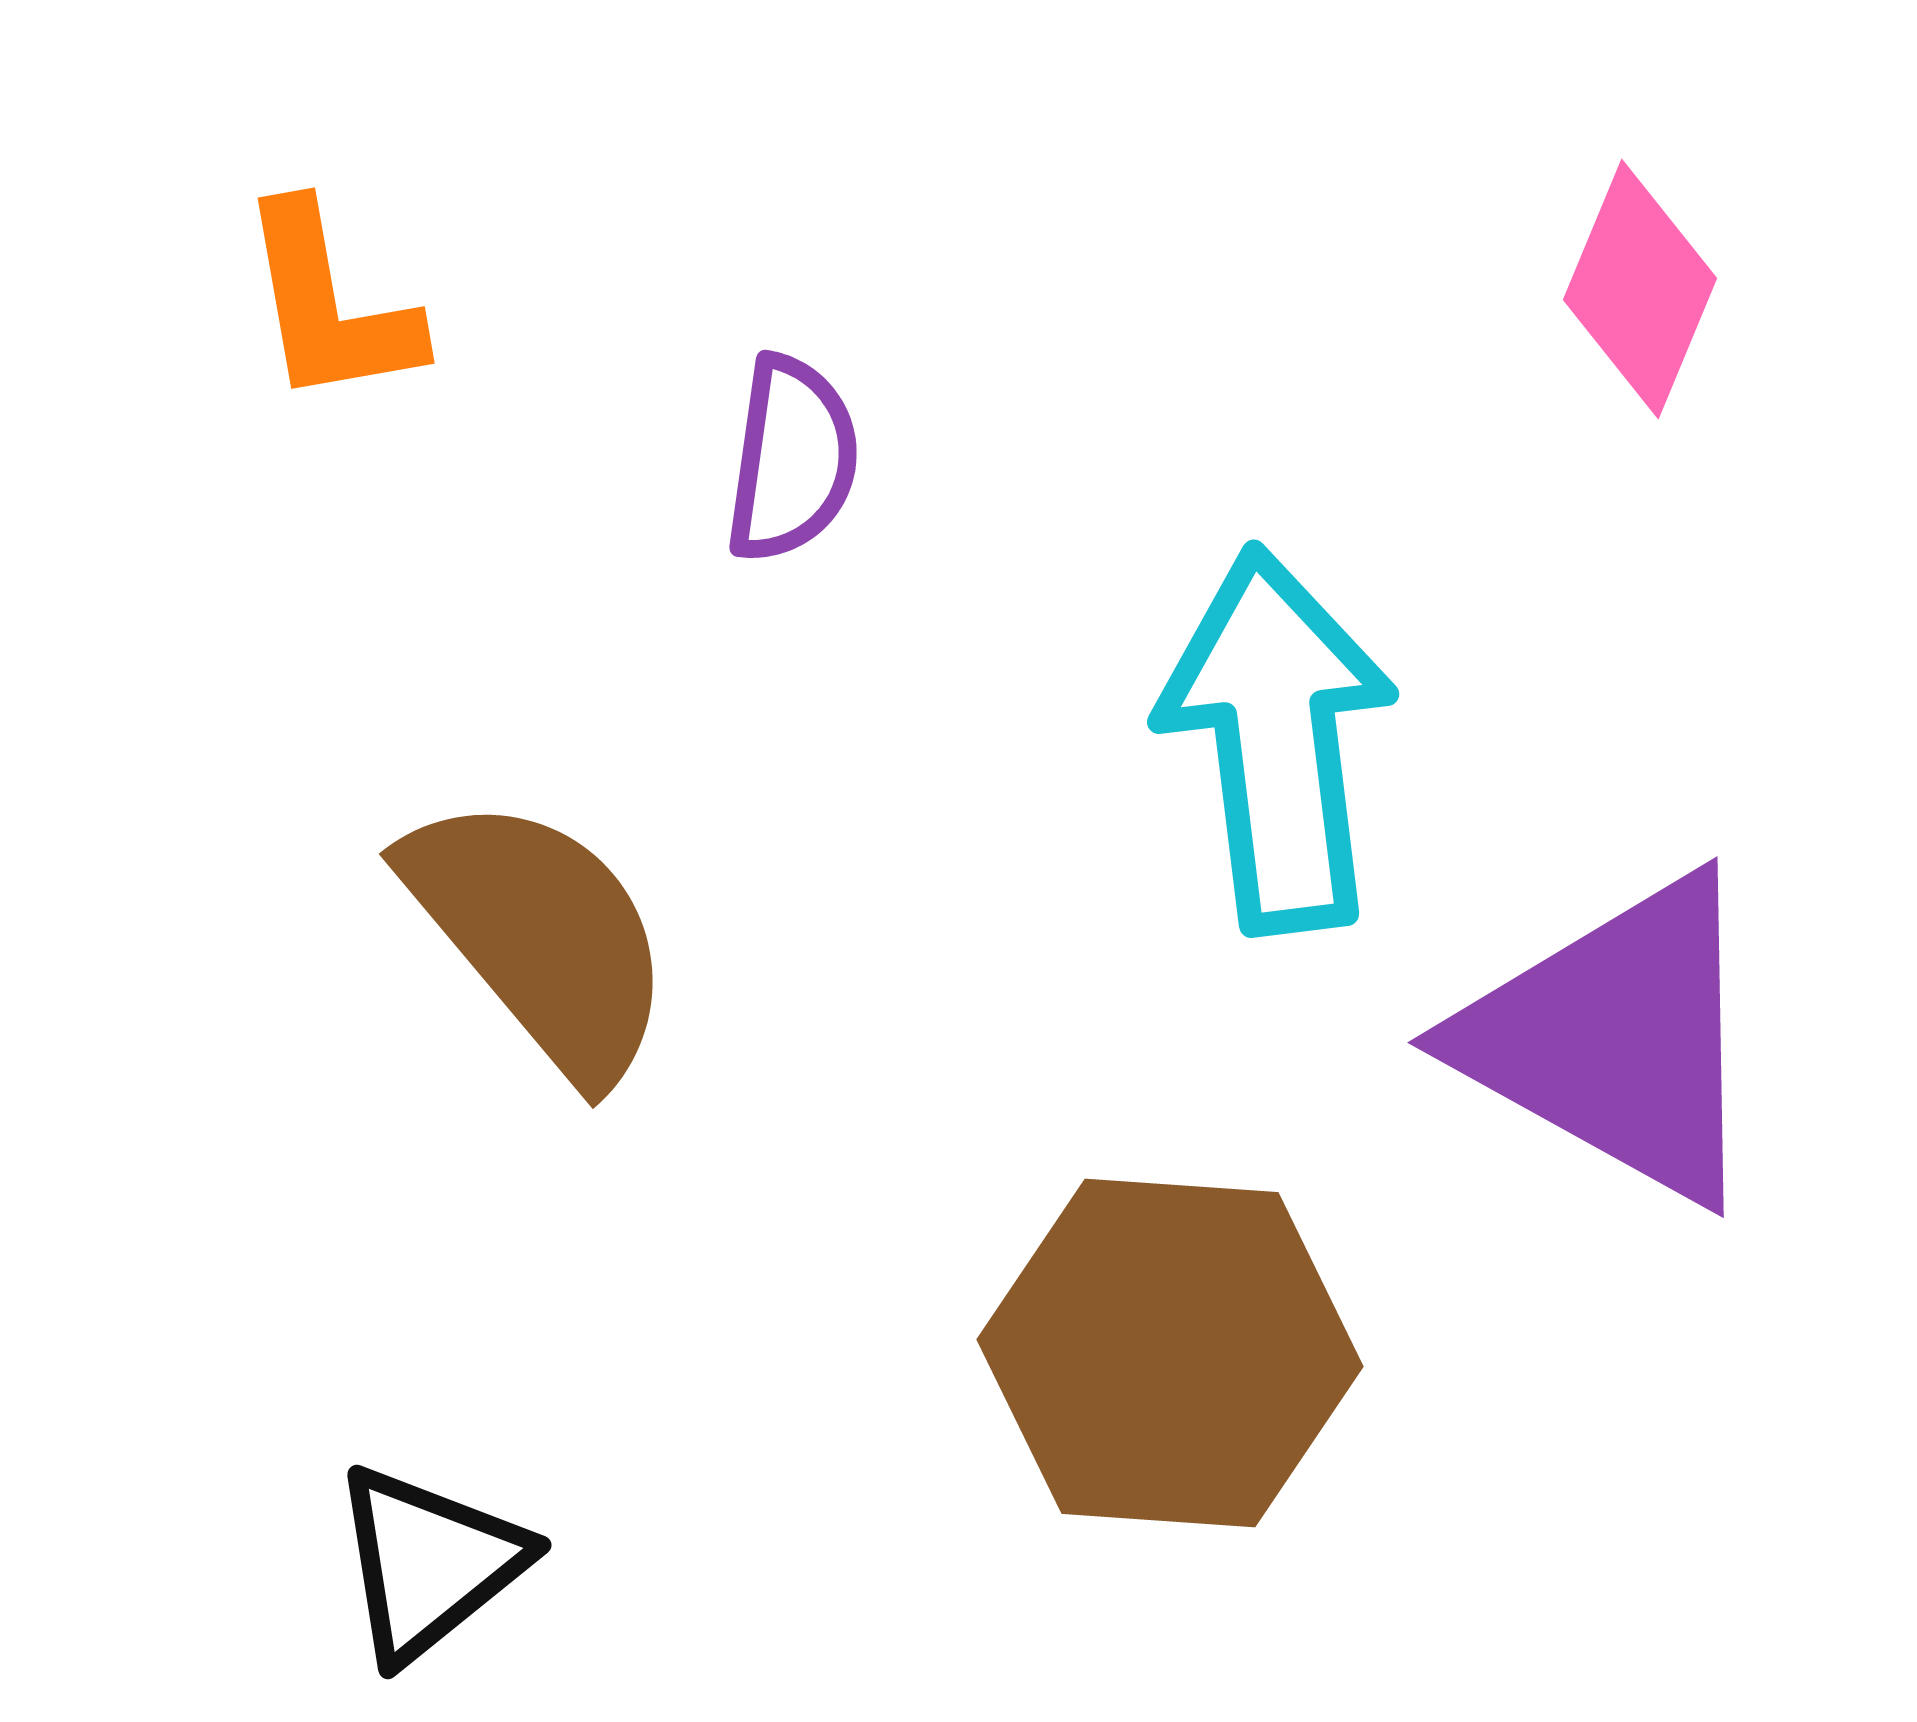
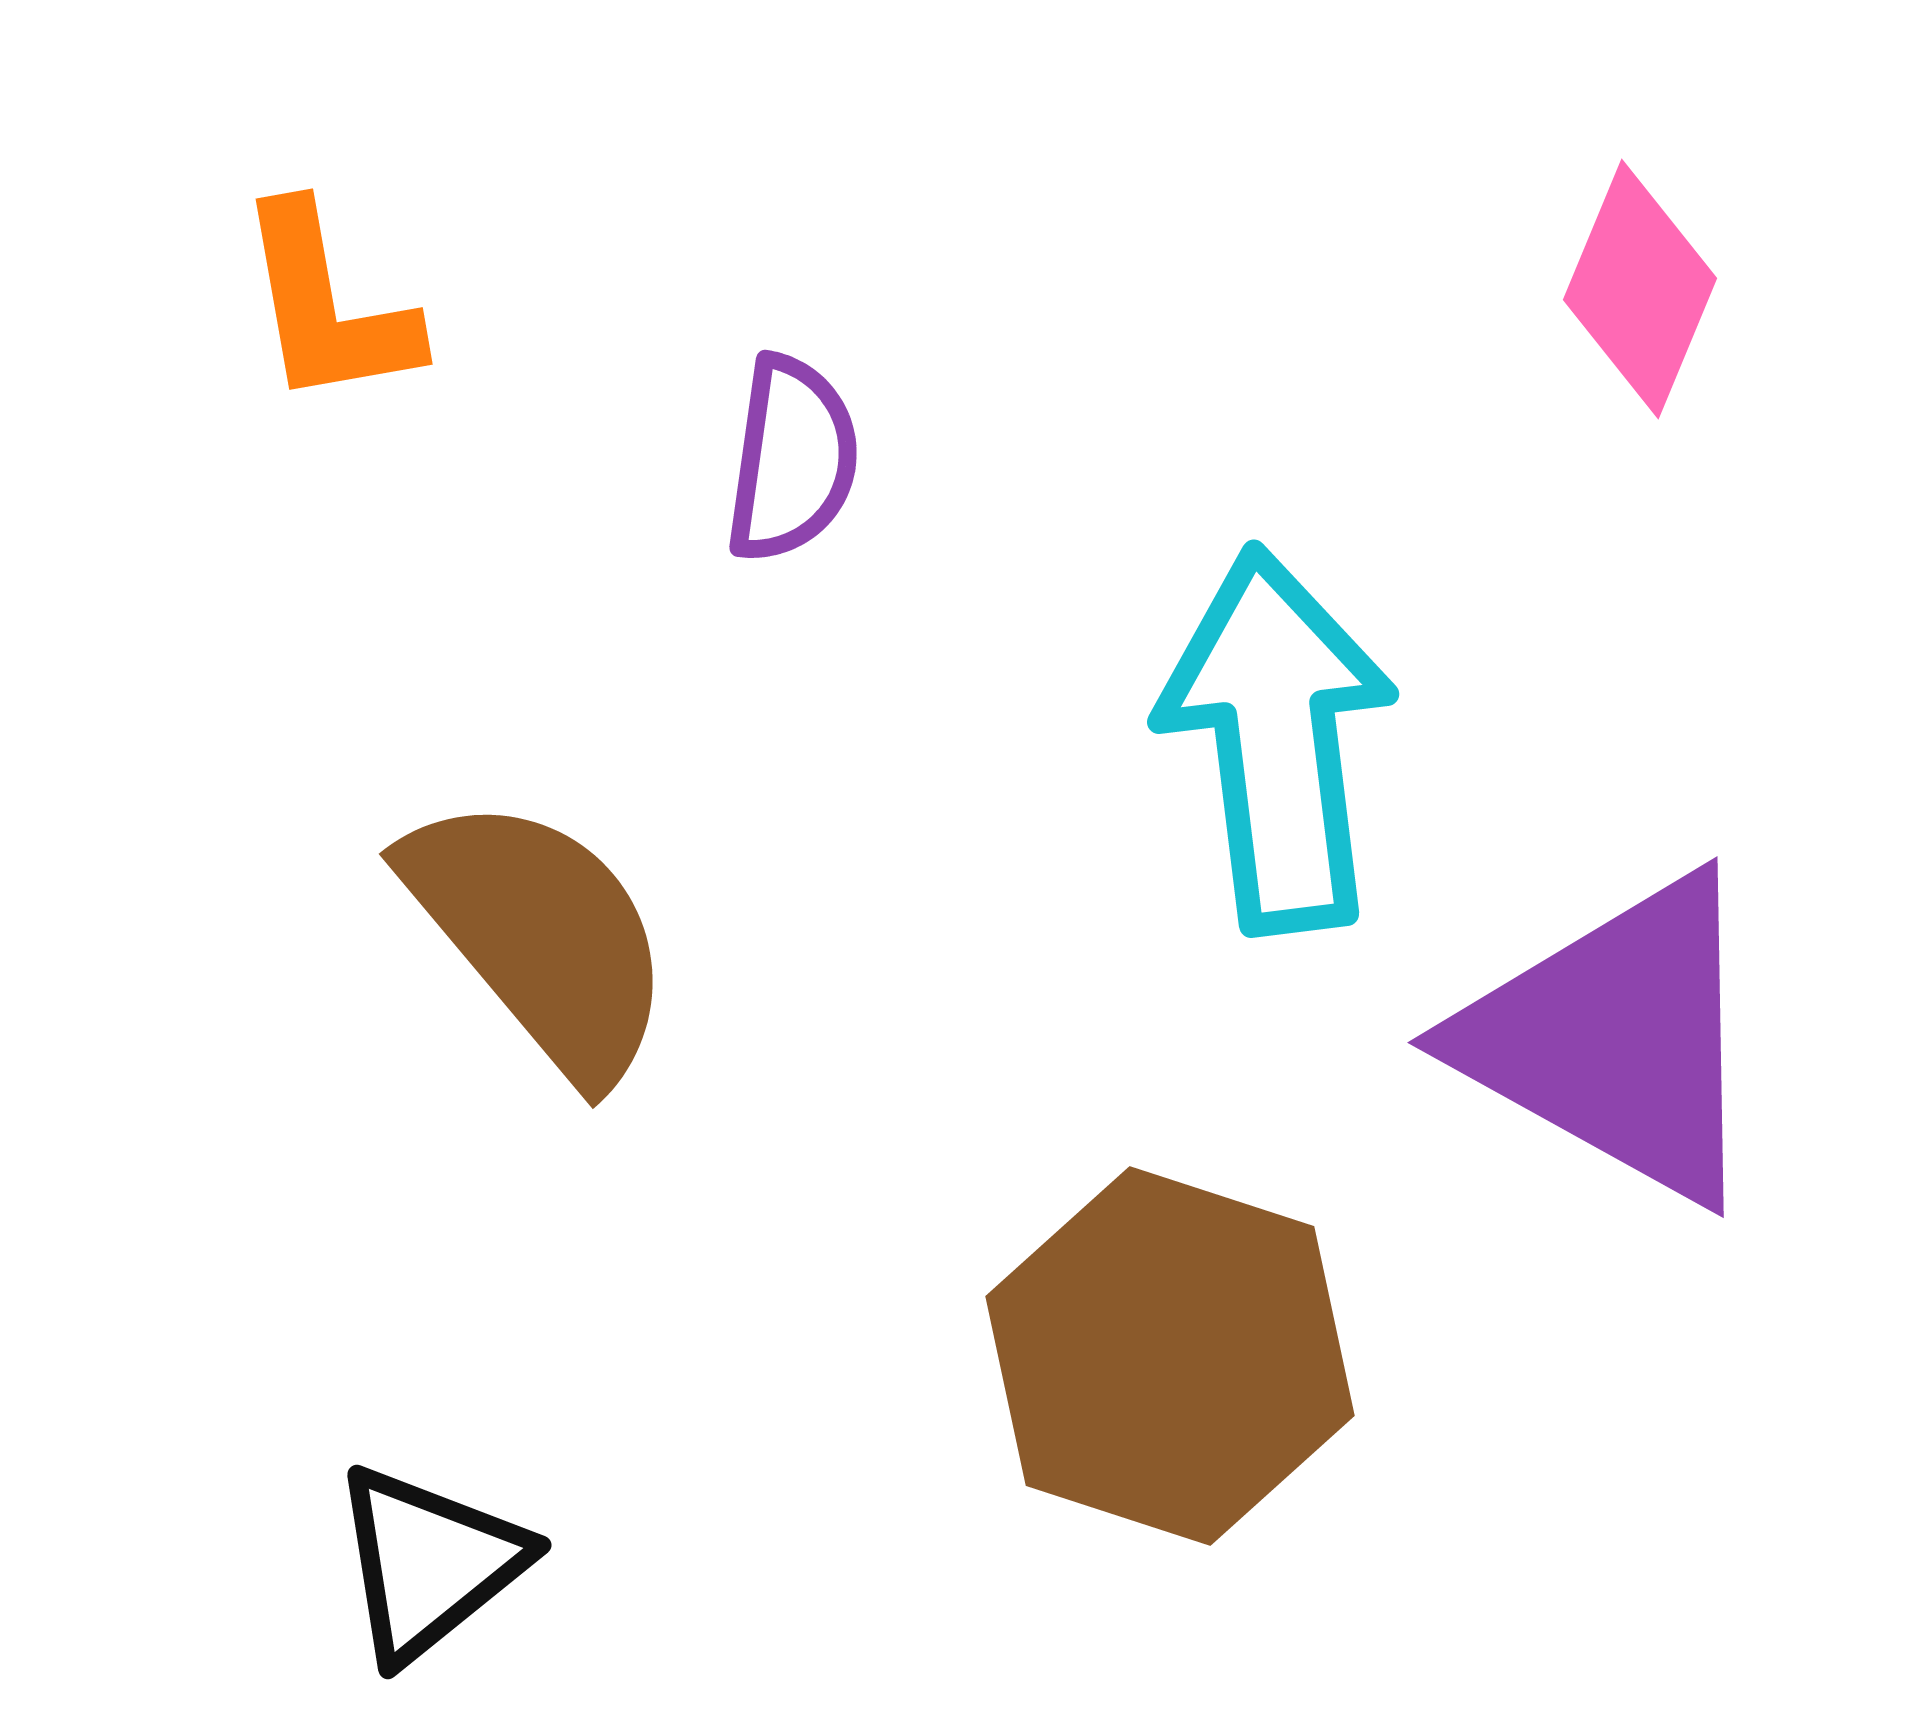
orange L-shape: moved 2 px left, 1 px down
brown hexagon: moved 3 px down; rotated 14 degrees clockwise
